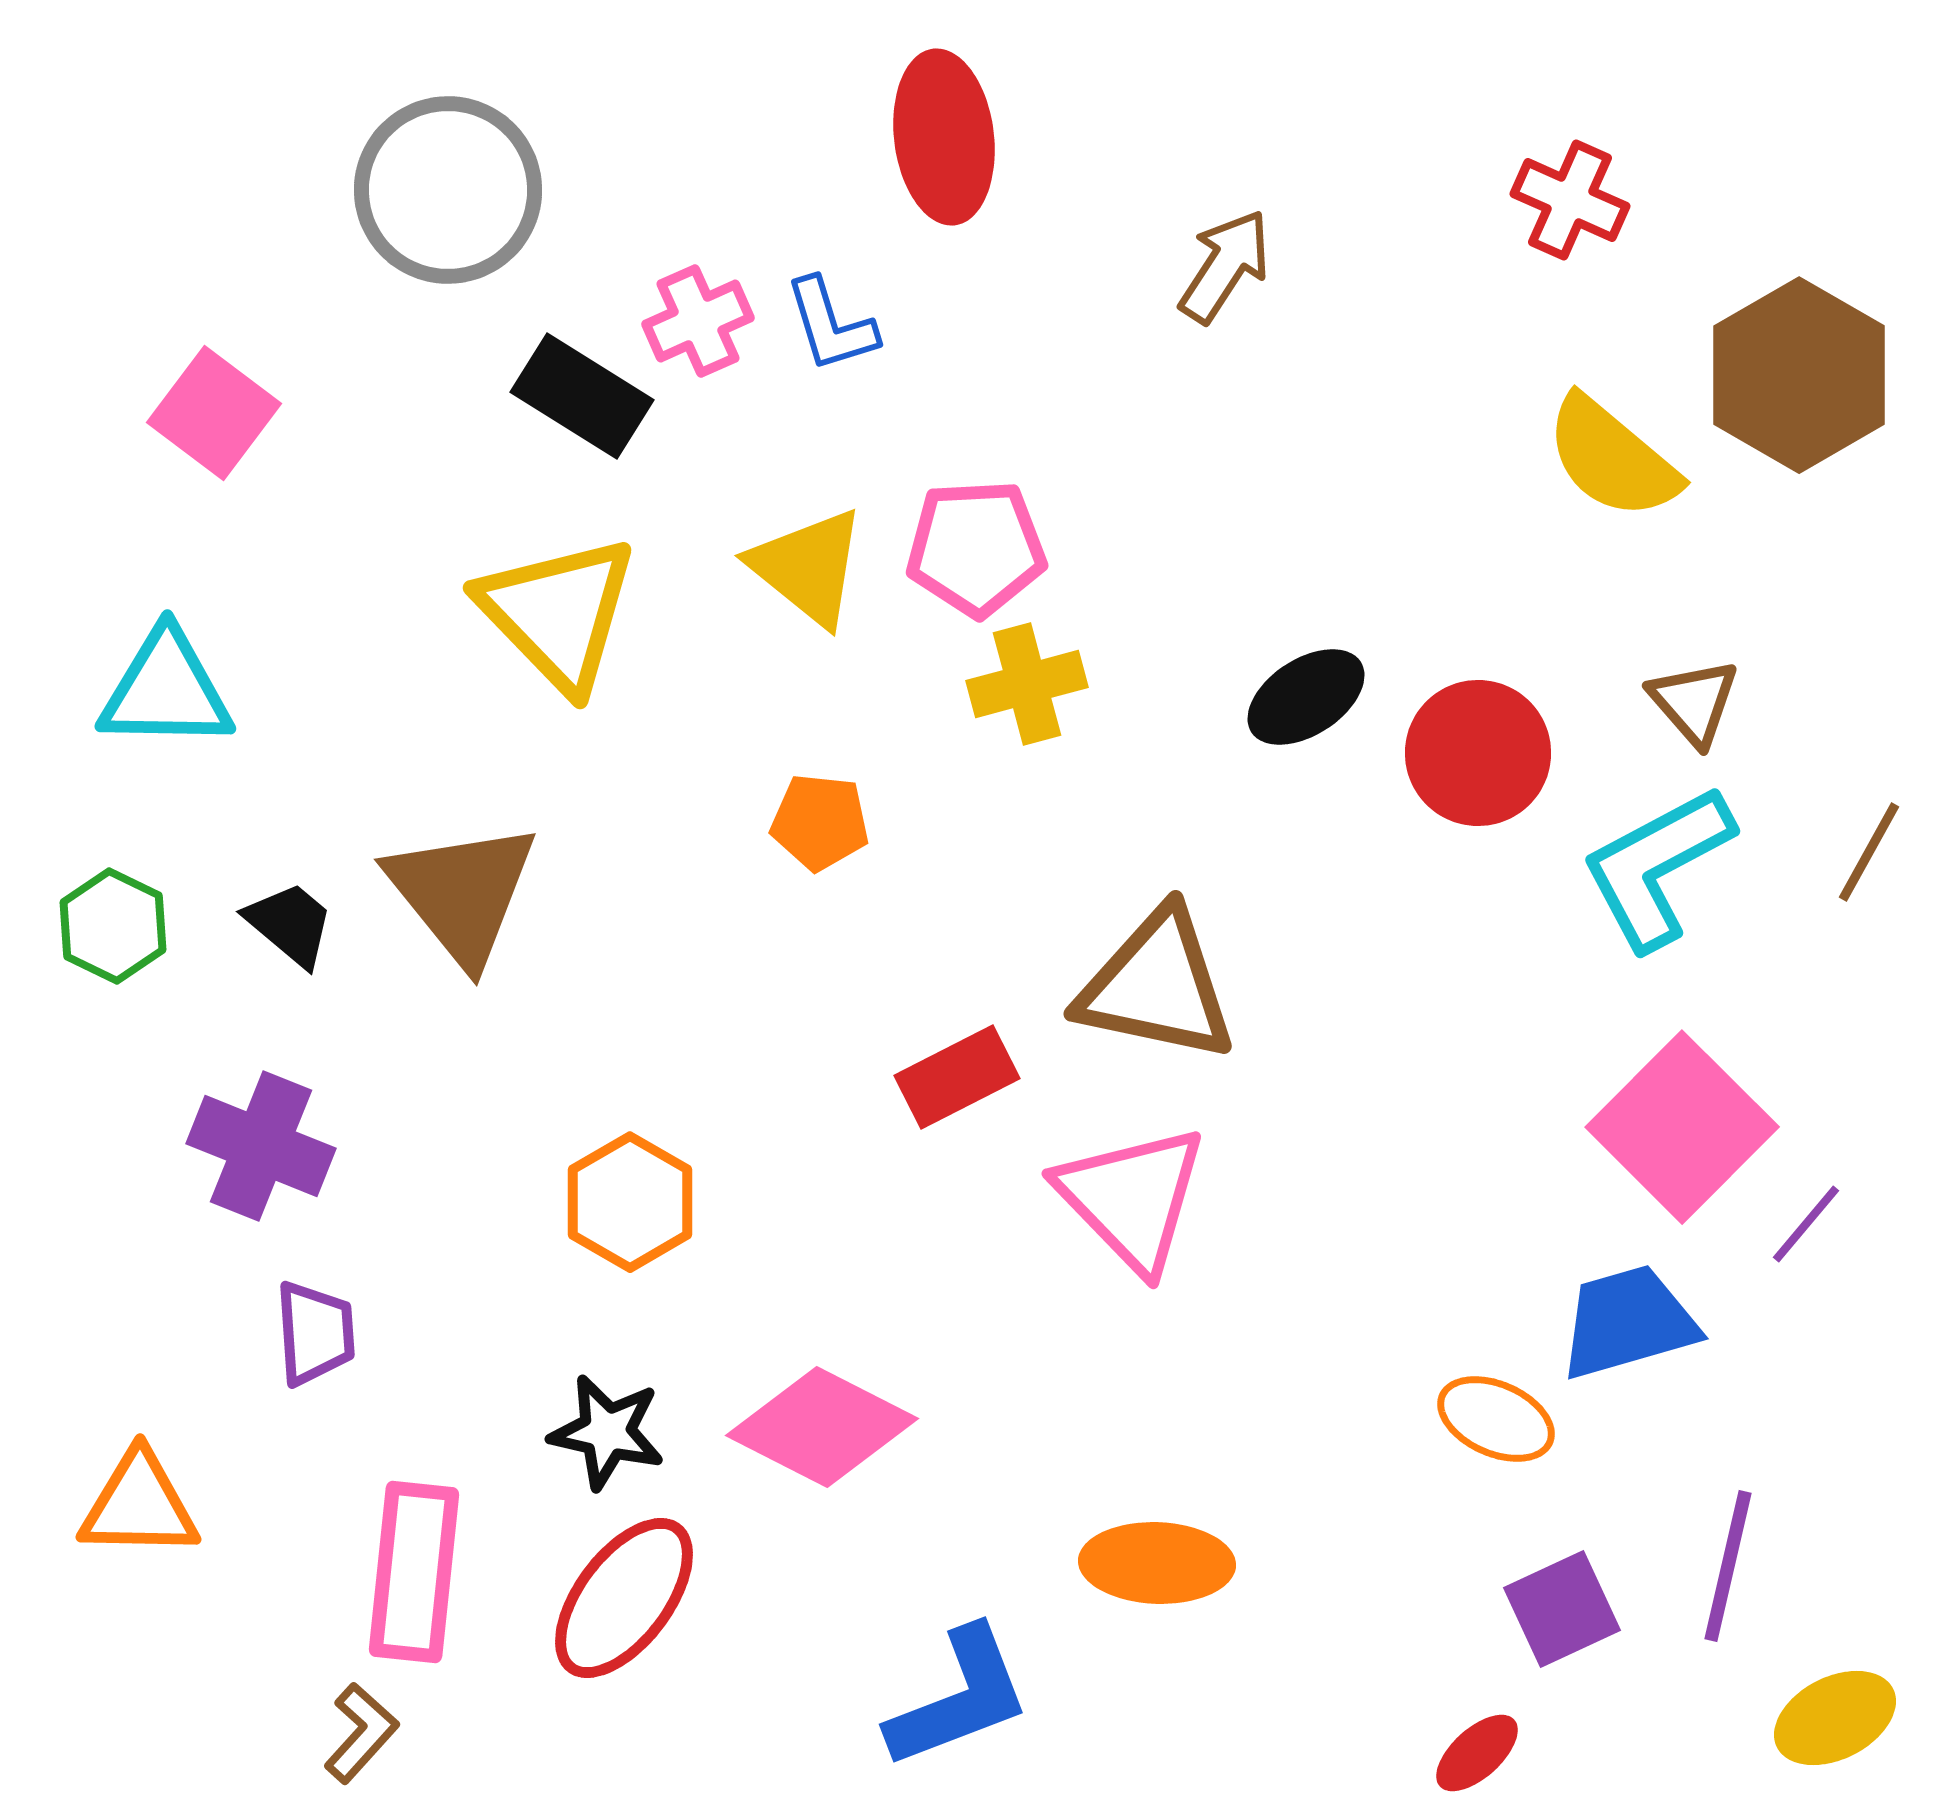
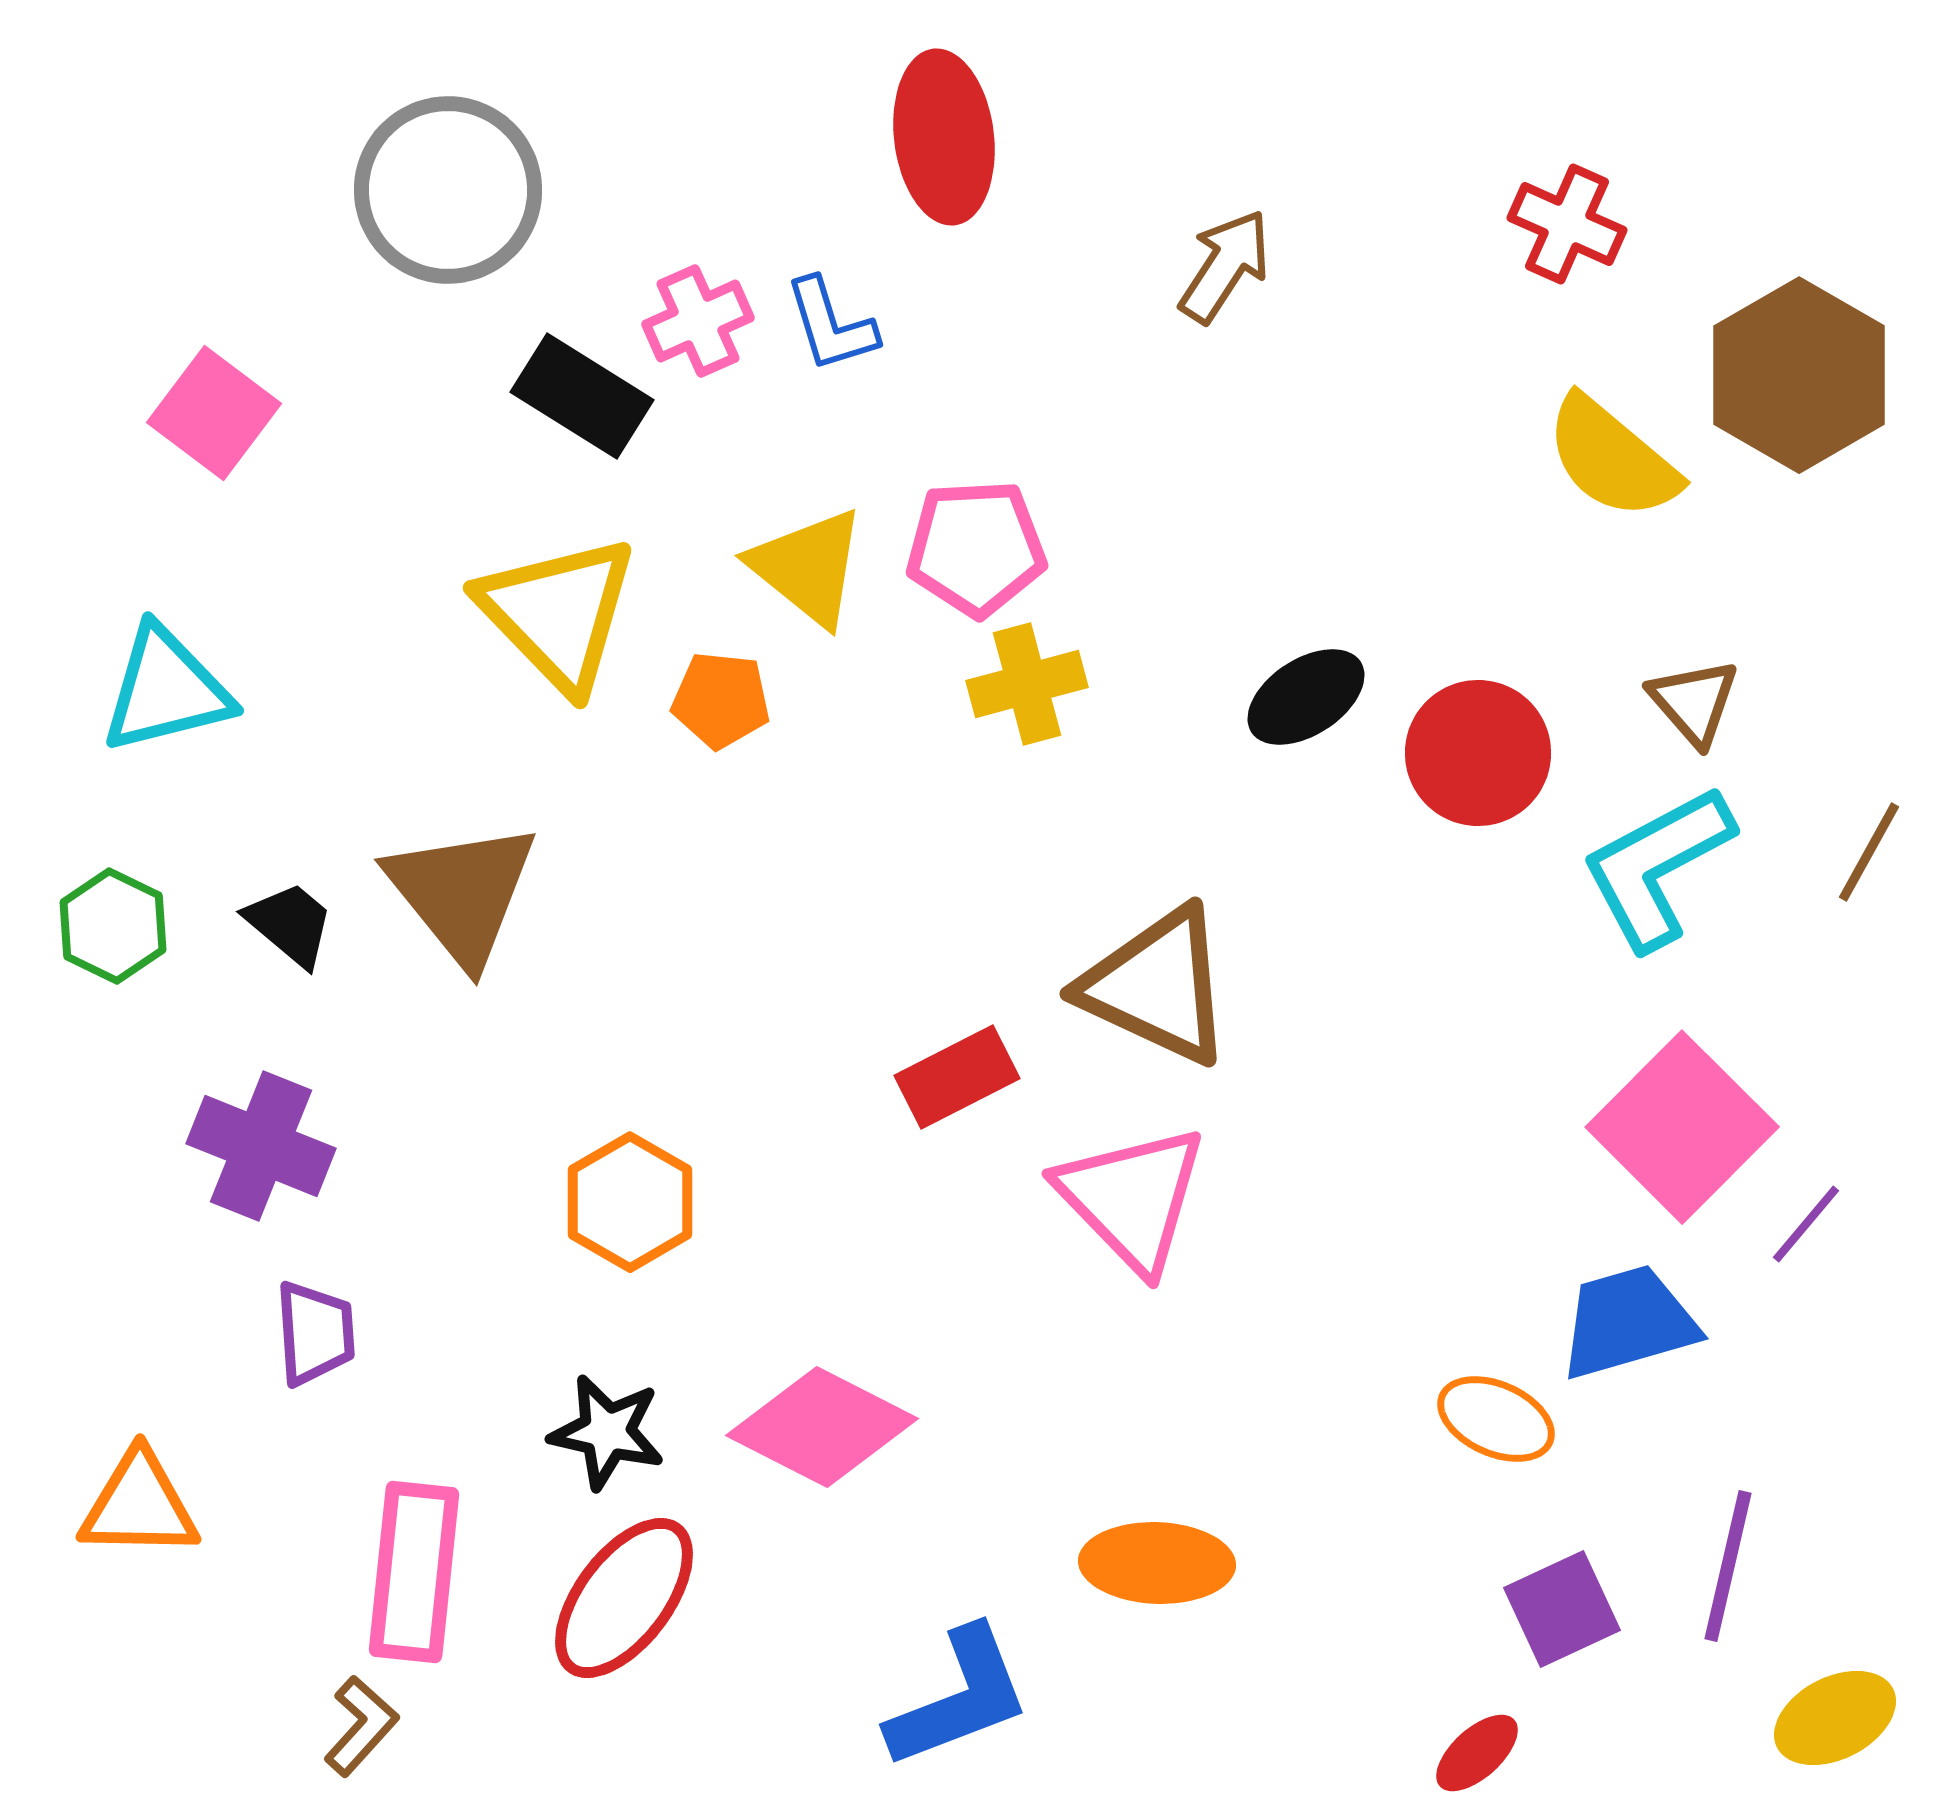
red cross at (1570, 200): moved 3 px left, 24 px down
cyan triangle at (166, 690): rotated 15 degrees counterclockwise
orange pentagon at (820, 822): moved 99 px left, 122 px up
brown triangle at (1157, 986): rotated 13 degrees clockwise
brown L-shape at (361, 1733): moved 7 px up
